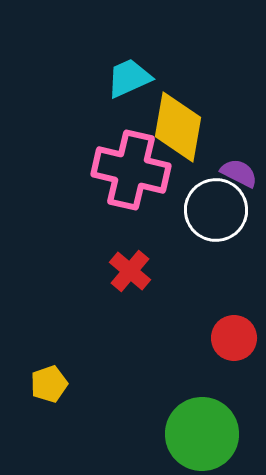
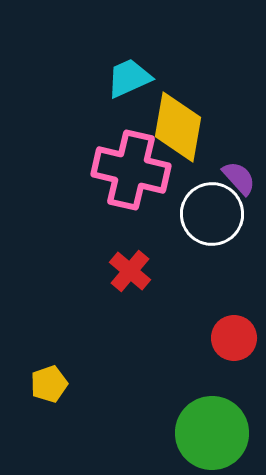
purple semicircle: moved 5 px down; rotated 21 degrees clockwise
white circle: moved 4 px left, 4 px down
green circle: moved 10 px right, 1 px up
